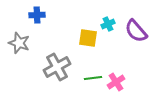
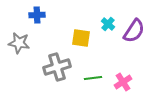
cyan cross: rotated 24 degrees counterclockwise
purple semicircle: moved 2 px left; rotated 105 degrees counterclockwise
yellow square: moved 7 px left
gray star: rotated 10 degrees counterclockwise
gray cross: rotated 12 degrees clockwise
pink cross: moved 7 px right
